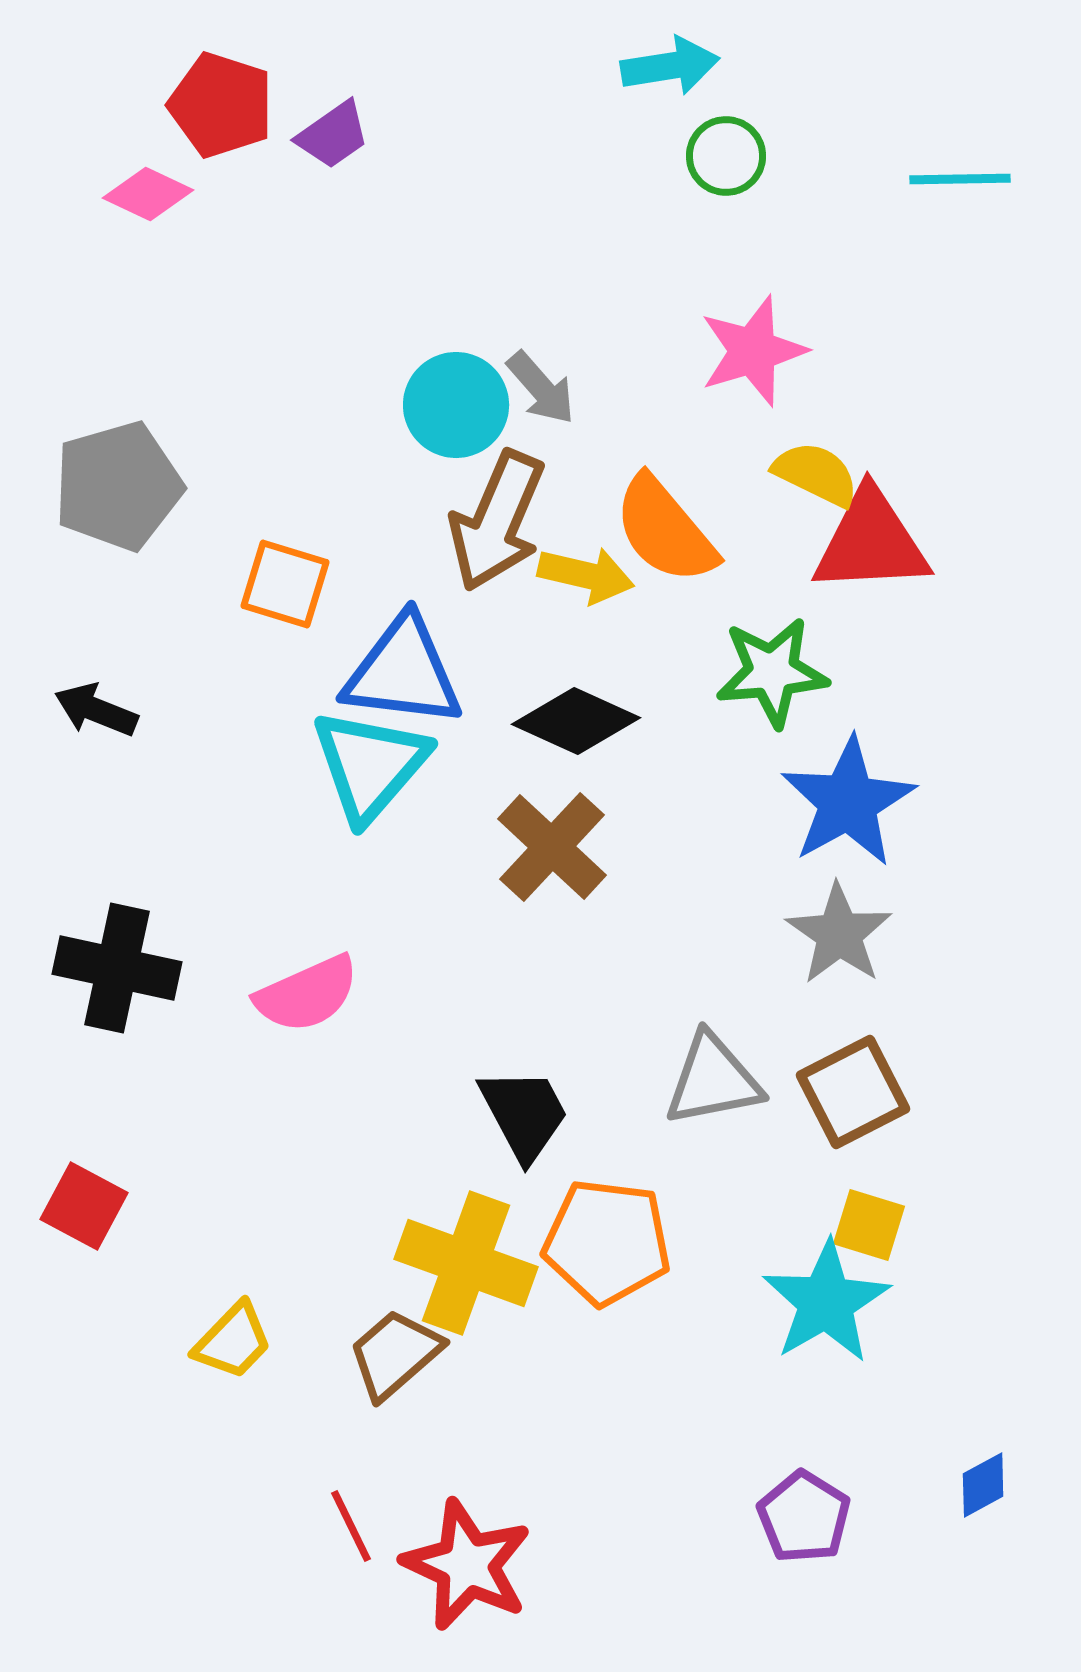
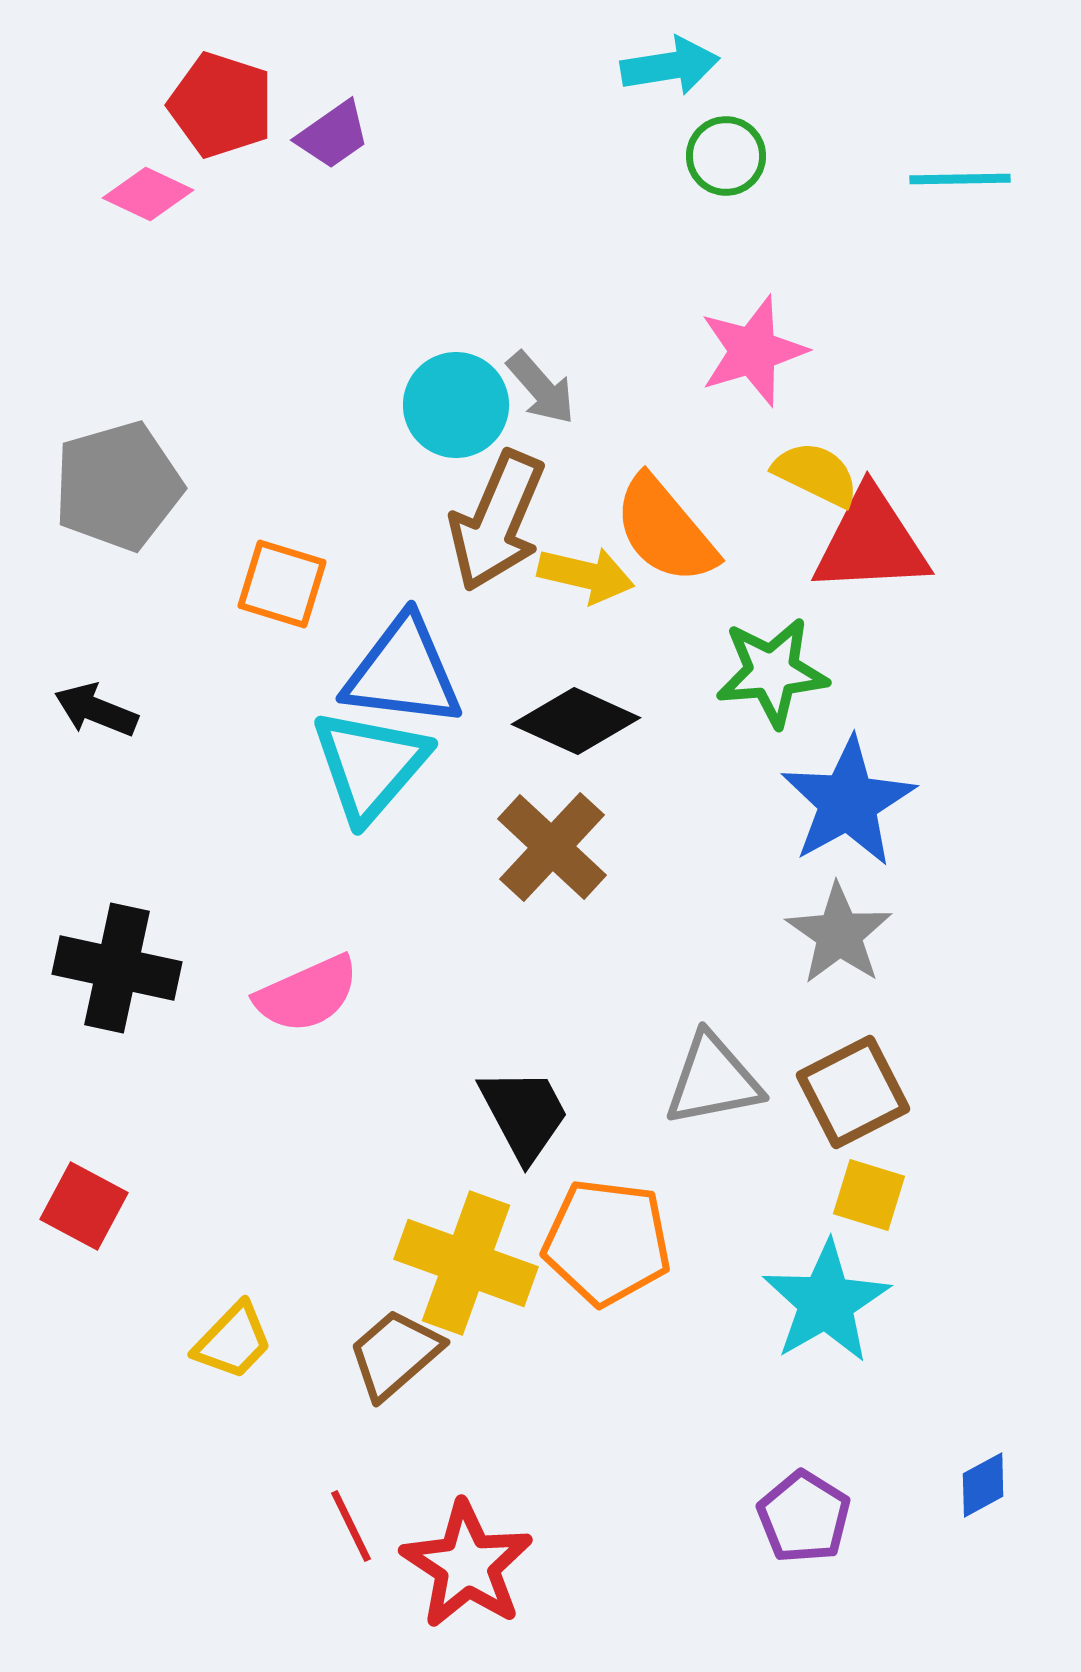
orange square: moved 3 px left
yellow square: moved 30 px up
red star: rotated 8 degrees clockwise
